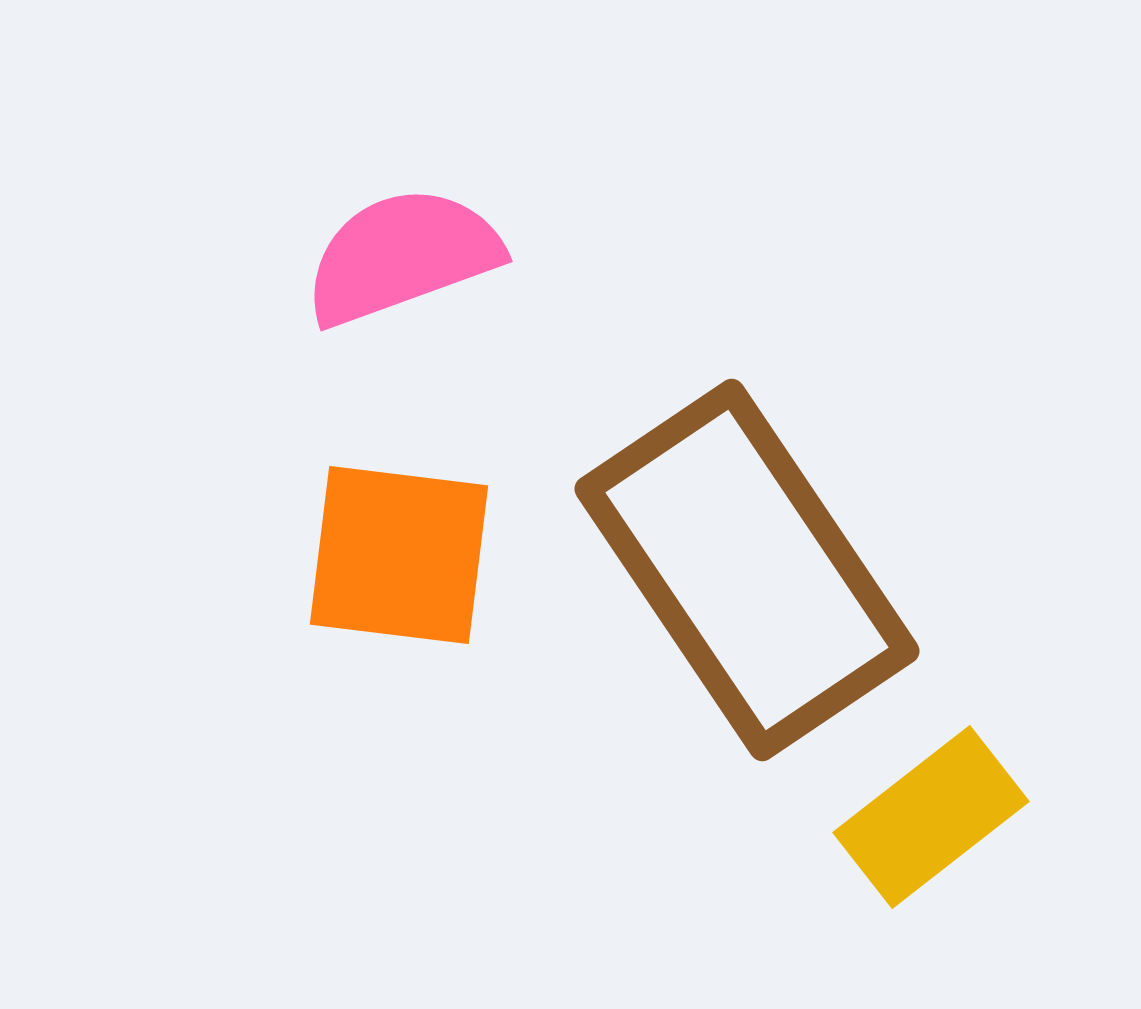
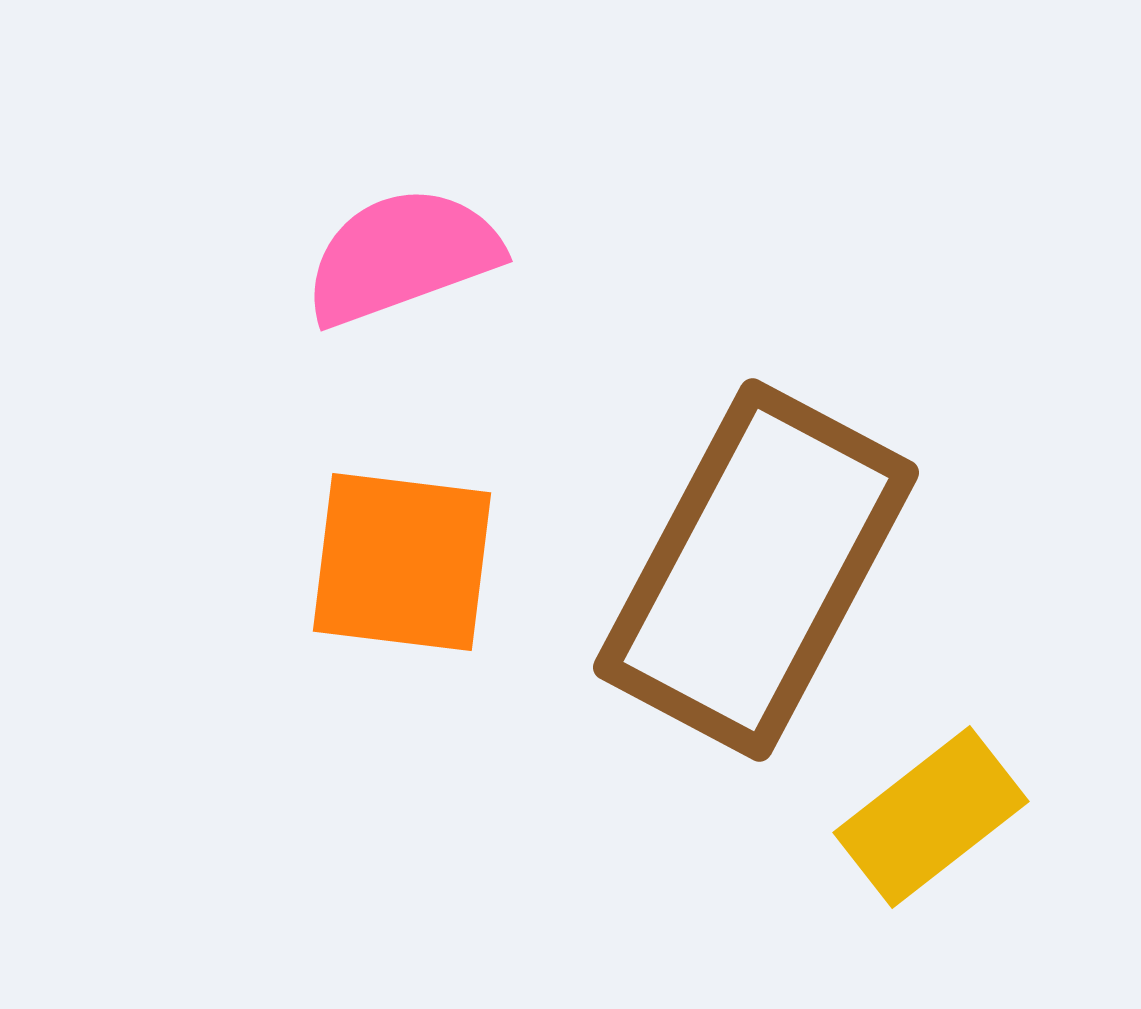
orange square: moved 3 px right, 7 px down
brown rectangle: moved 9 px right; rotated 62 degrees clockwise
